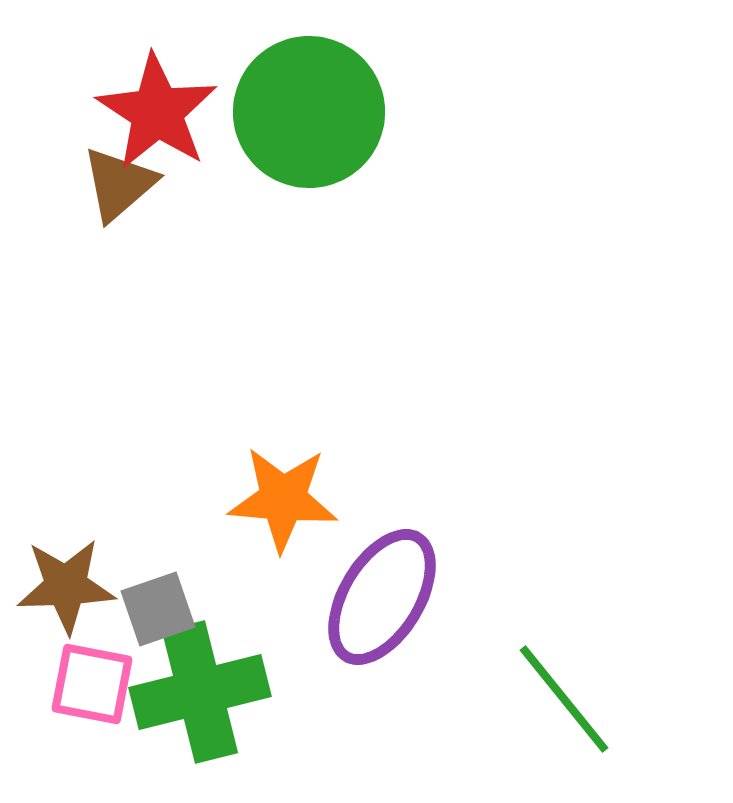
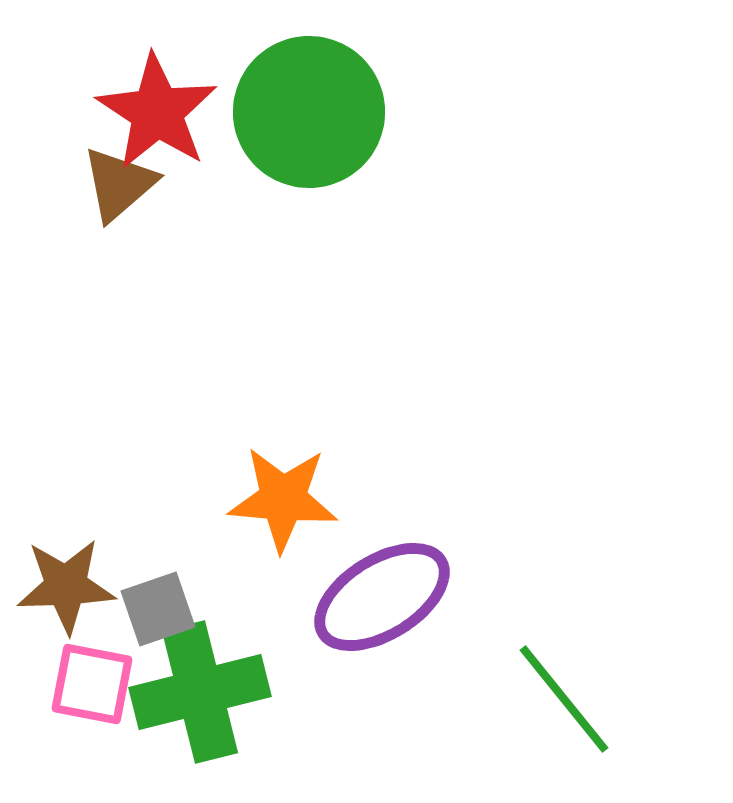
purple ellipse: rotated 27 degrees clockwise
